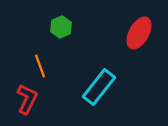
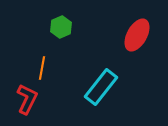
red ellipse: moved 2 px left, 2 px down
orange line: moved 2 px right, 2 px down; rotated 30 degrees clockwise
cyan rectangle: moved 2 px right
